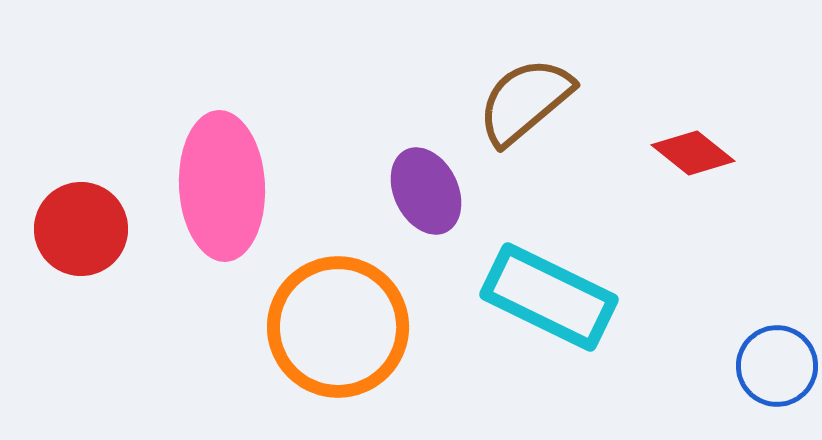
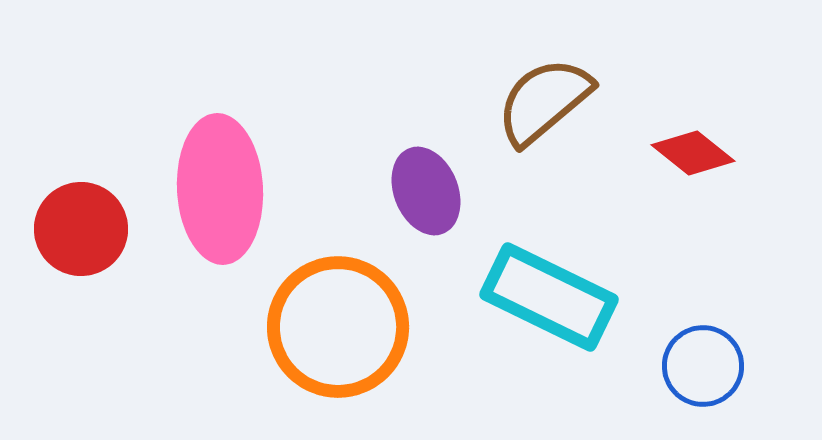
brown semicircle: moved 19 px right
pink ellipse: moved 2 px left, 3 px down
purple ellipse: rotated 4 degrees clockwise
blue circle: moved 74 px left
